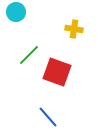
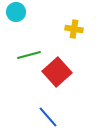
green line: rotated 30 degrees clockwise
red square: rotated 28 degrees clockwise
